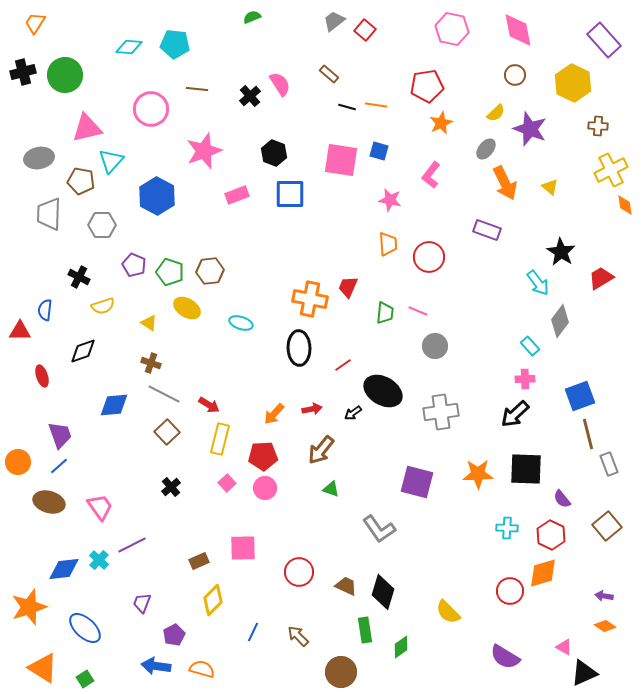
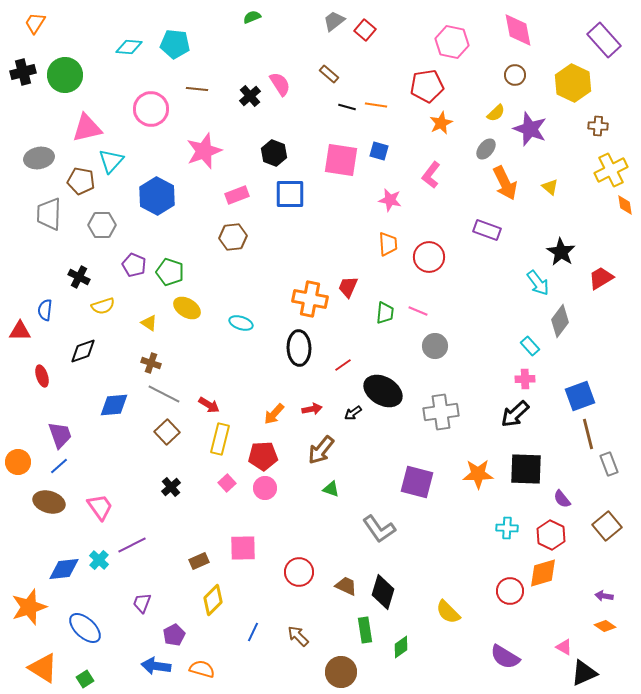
pink hexagon at (452, 29): moved 13 px down
brown hexagon at (210, 271): moved 23 px right, 34 px up
